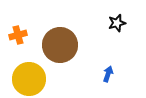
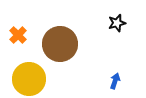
orange cross: rotated 30 degrees counterclockwise
brown circle: moved 1 px up
blue arrow: moved 7 px right, 7 px down
